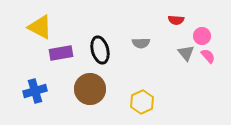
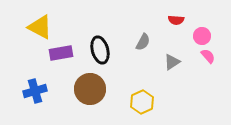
gray semicircle: moved 2 px right, 1 px up; rotated 60 degrees counterclockwise
gray triangle: moved 14 px left, 9 px down; rotated 36 degrees clockwise
